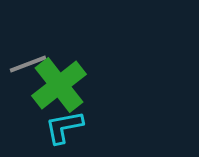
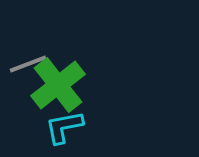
green cross: moved 1 px left
